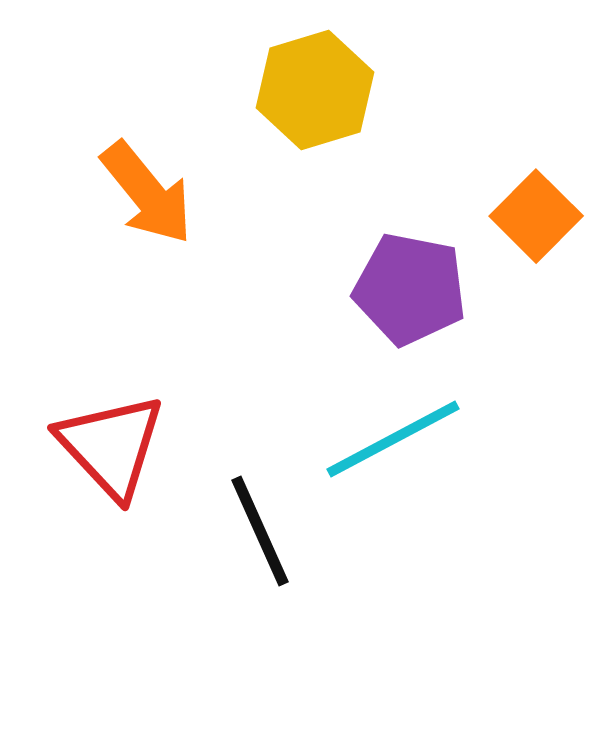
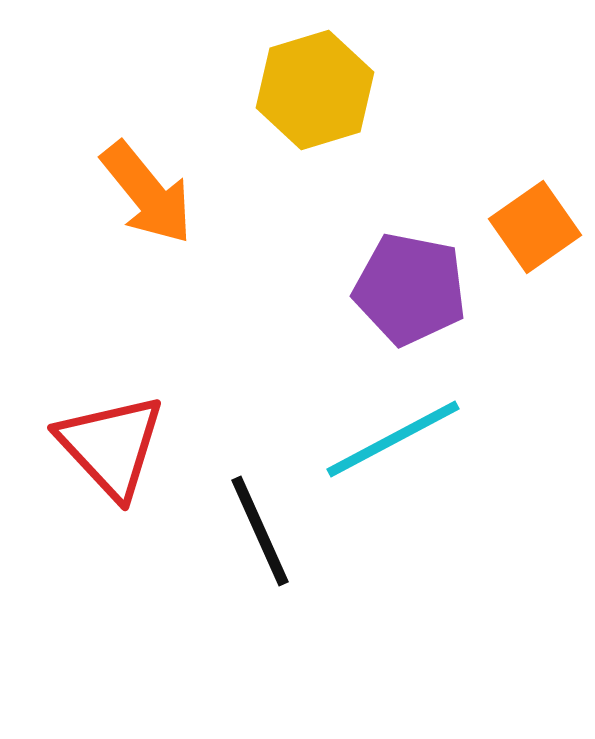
orange square: moved 1 px left, 11 px down; rotated 10 degrees clockwise
